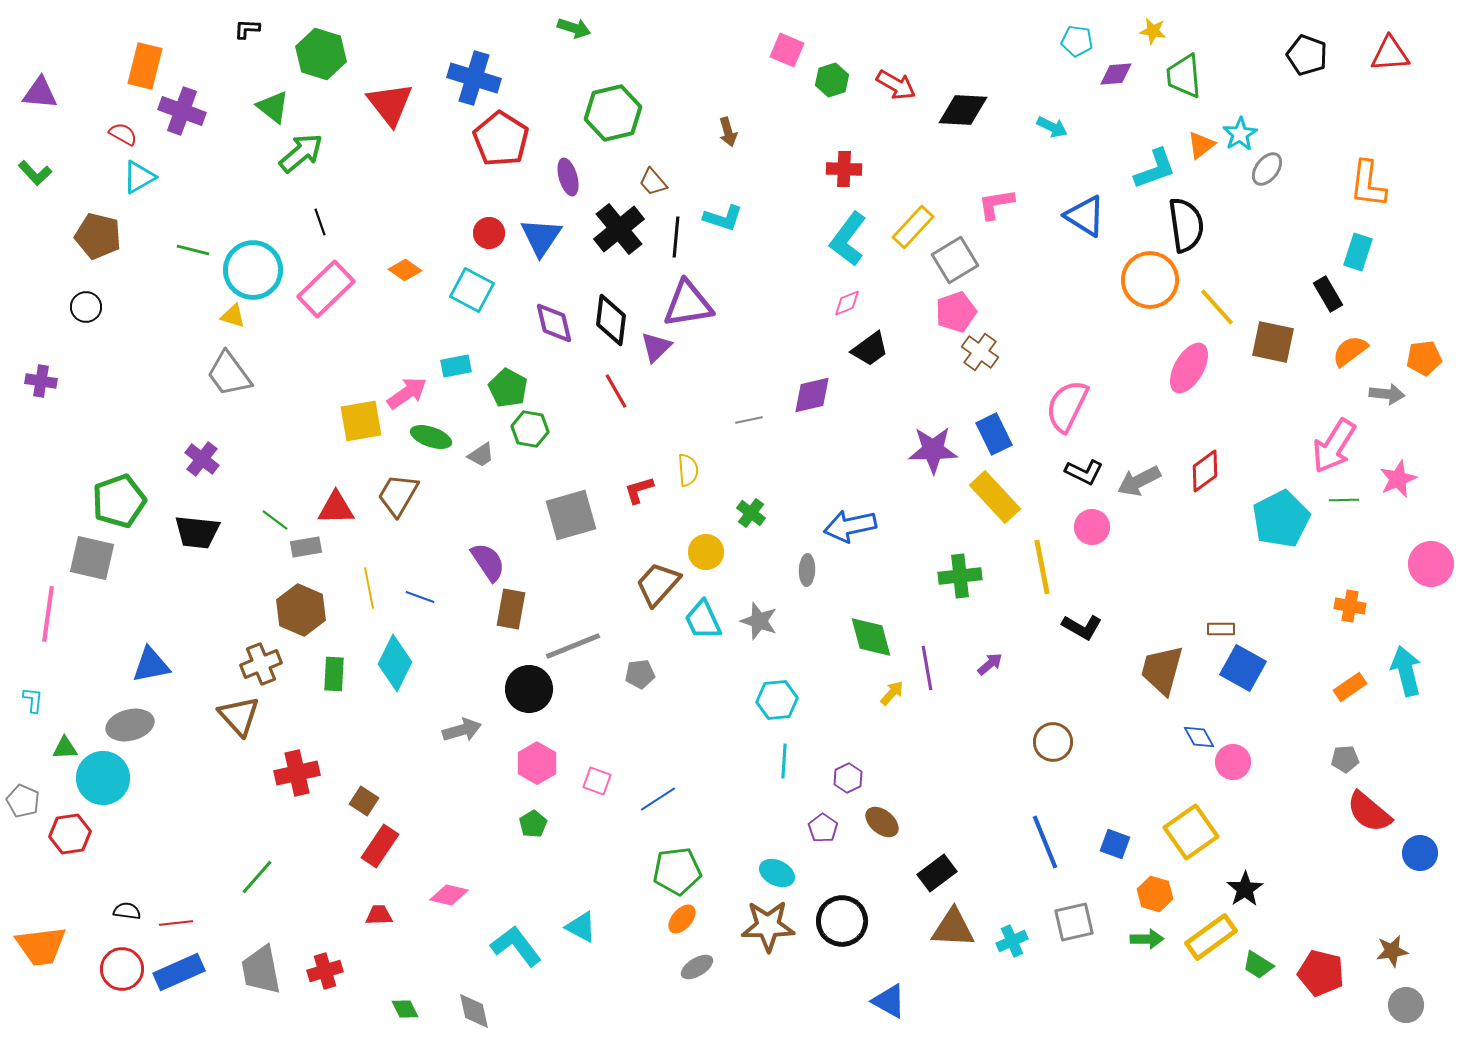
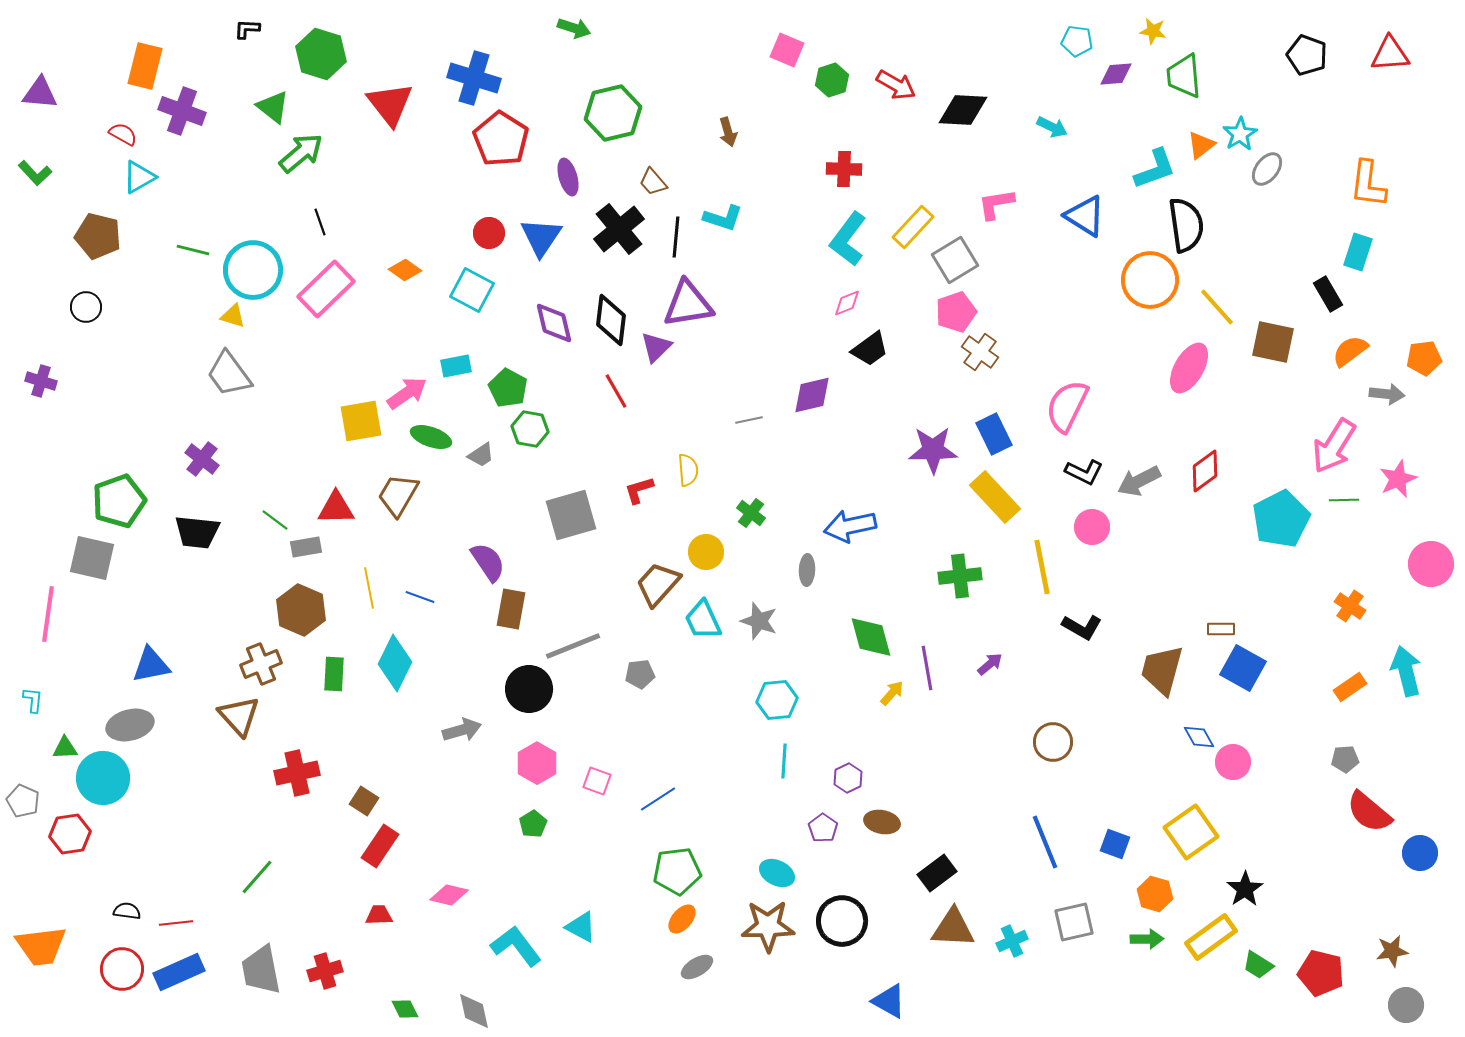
purple cross at (41, 381): rotated 8 degrees clockwise
orange cross at (1350, 606): rotated 24 degrees clockwise
brown ellipse at (882, 822): rotated 28 degrees counterclockwise
